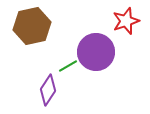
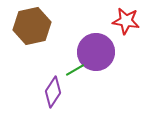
red star: rotated 28 degrees clockwise
green line: moved 7 px right, 4 px down
purple diamond: moved 5 px right, 2 px down
